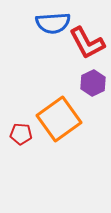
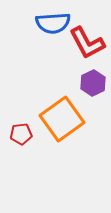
orange square: moved 3 px right
red pentagon: rotated 10 degrees counterclockwise
